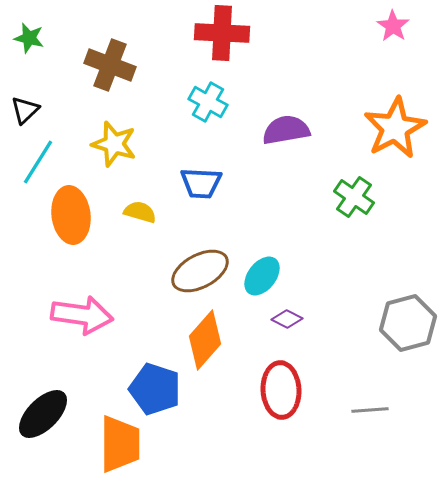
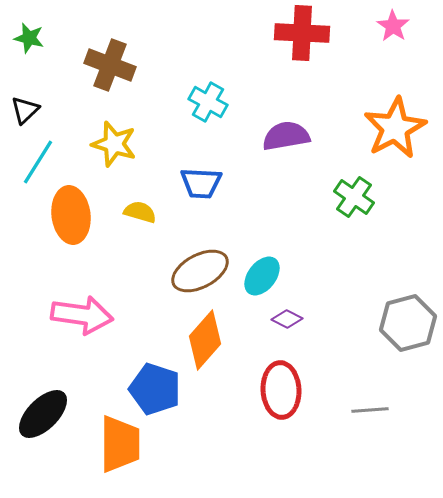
red cross: moved 80 px right
purple semicircle: moved 6 px down
